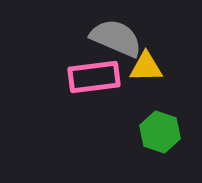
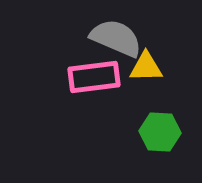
green hexagon: rotated 15 degrees counterclockwise
